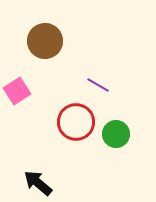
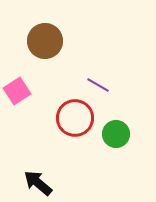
red circle: moved 1 px left, 4 px up
